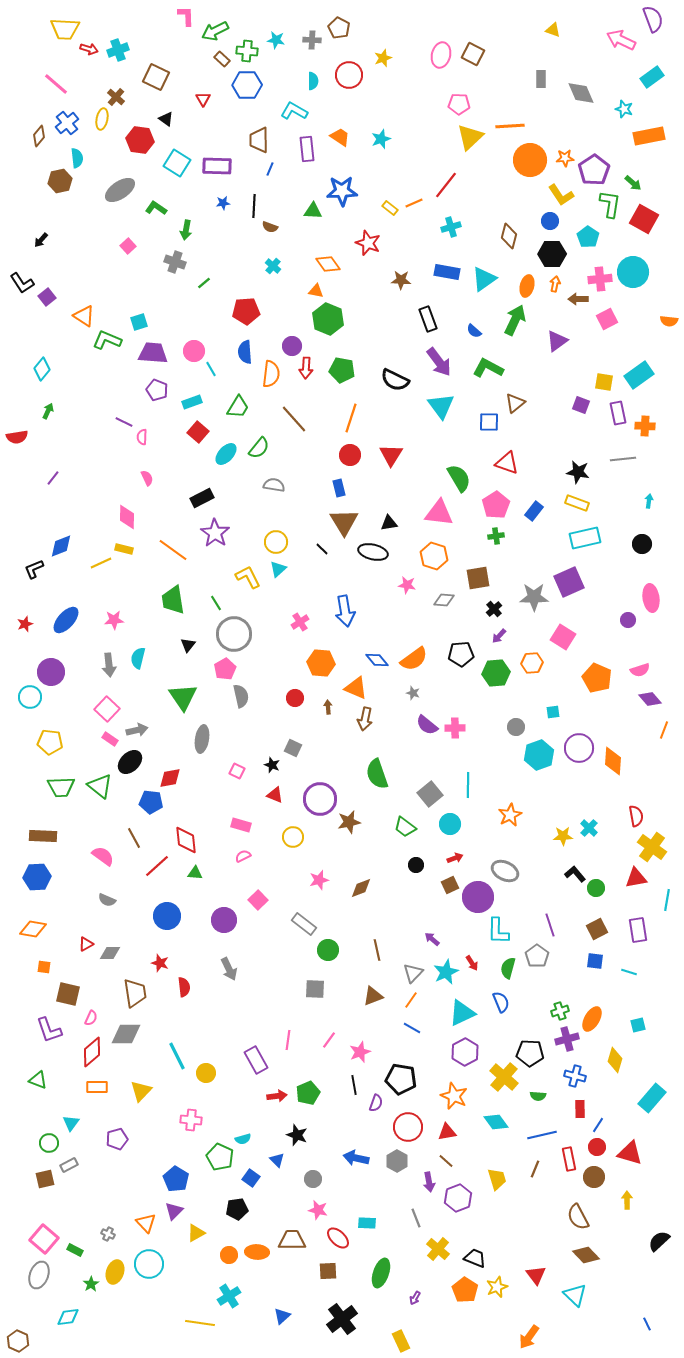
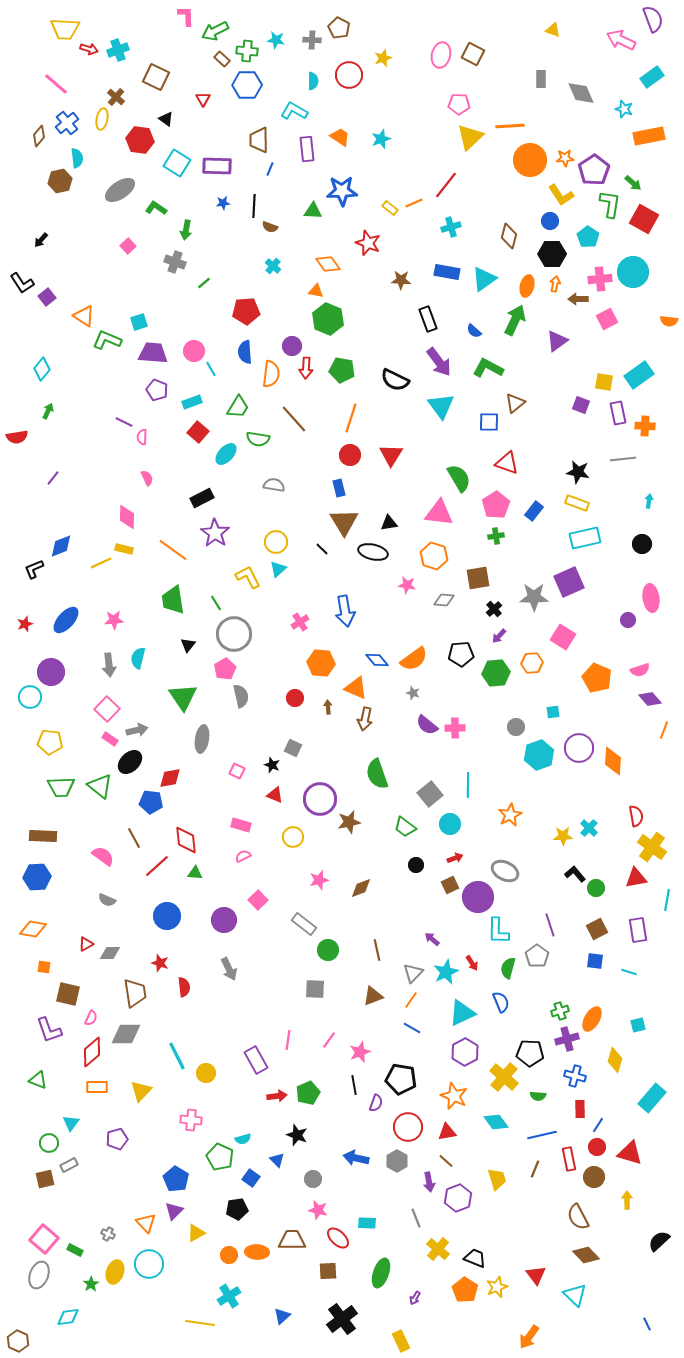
green semicircle at (259, 448): moved 1 px left, 9 px up; rotated 60 degrees clockwise
